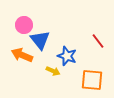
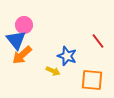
blue triangle: moved 24 px left
orange arrow: rotated 65 degrees counterclockwise
